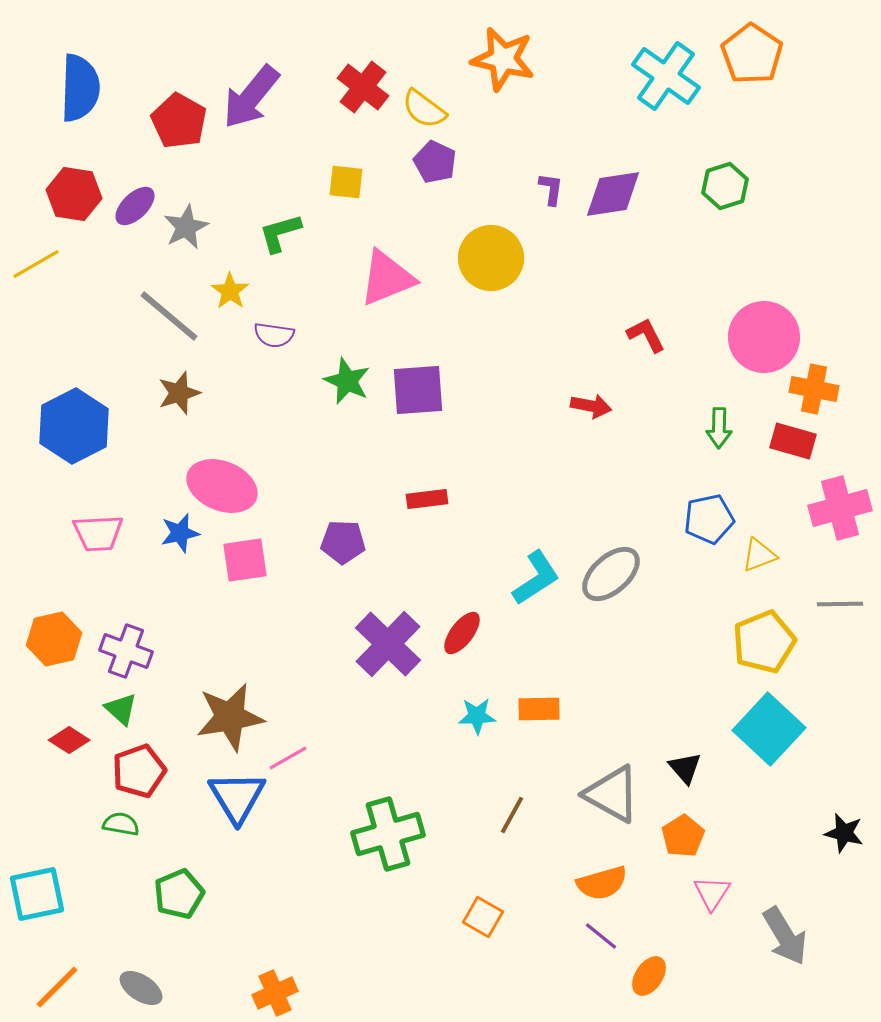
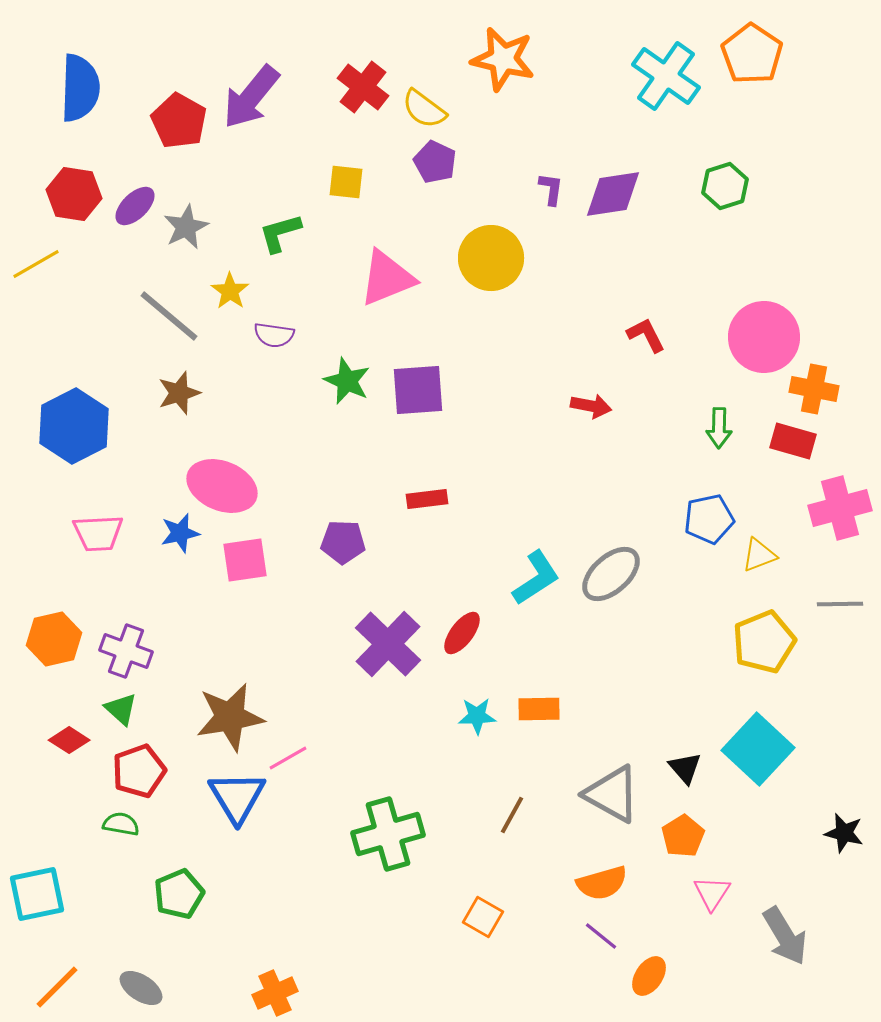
cyan square at (769, 729): moved 11 px left, 20 px down
